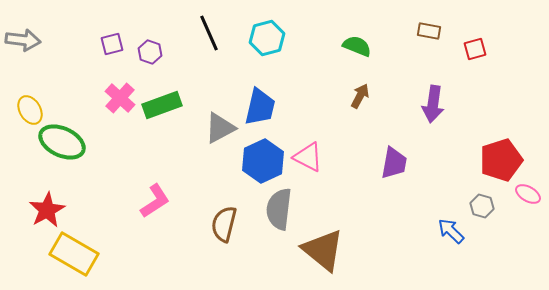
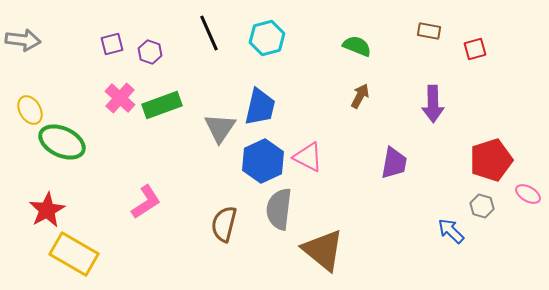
purple arrow: rotated 9 degrees counterclockwise
gray triangle: rotated 28 degrees counterclockwise
red pentagon: moved 10 px left
pink L-shape: moved 9 px left, 1 px down
